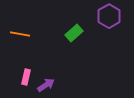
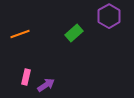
orange line: rotated 30 degrees counterclockwise
